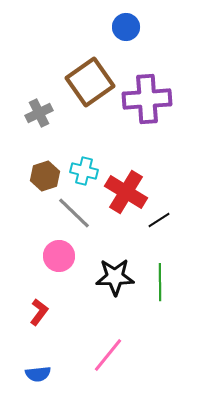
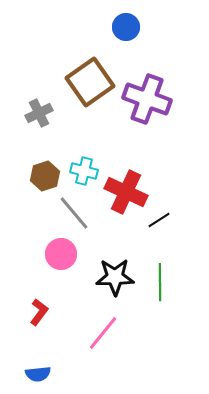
purple cross: rotated 24 degrees clockwise
red cross: rotated 6 degrees counterclockwise
gray line: rotated 6 degrees clockwise
pink circle: moved 2 px right, 2 px up
pink line: moved 5 px left, 22 px up
